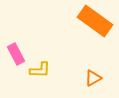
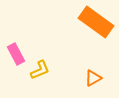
orange rectangle: moved 1 px right, 1 px down
yellow L-shape: rotated 25 degrees counterclockwise
